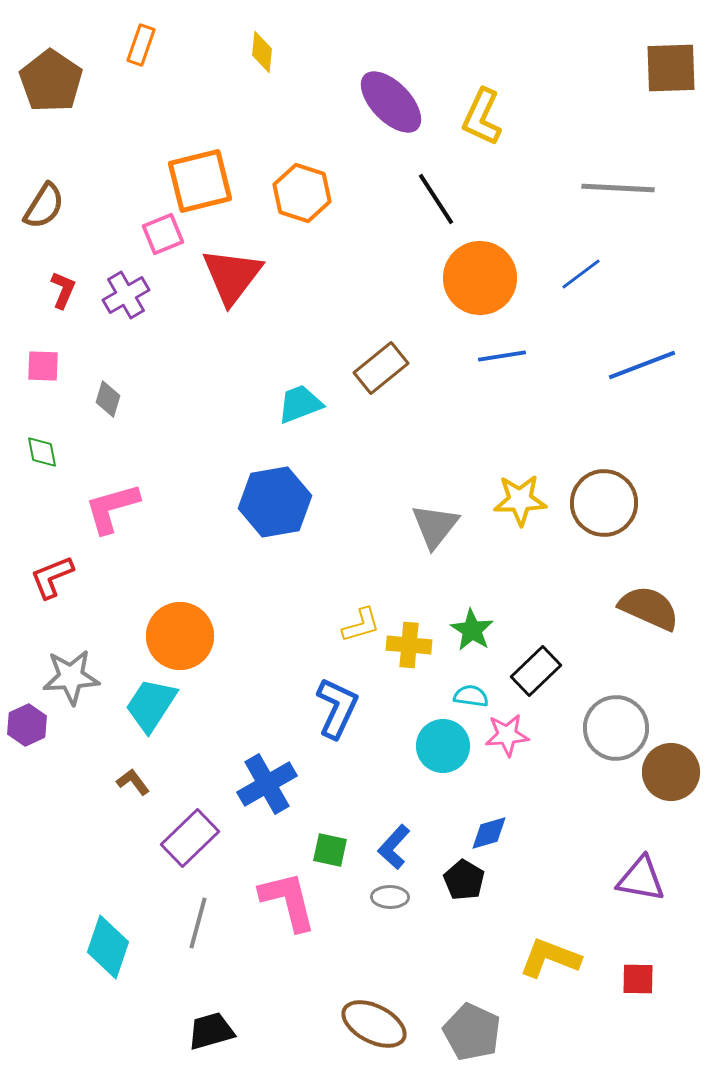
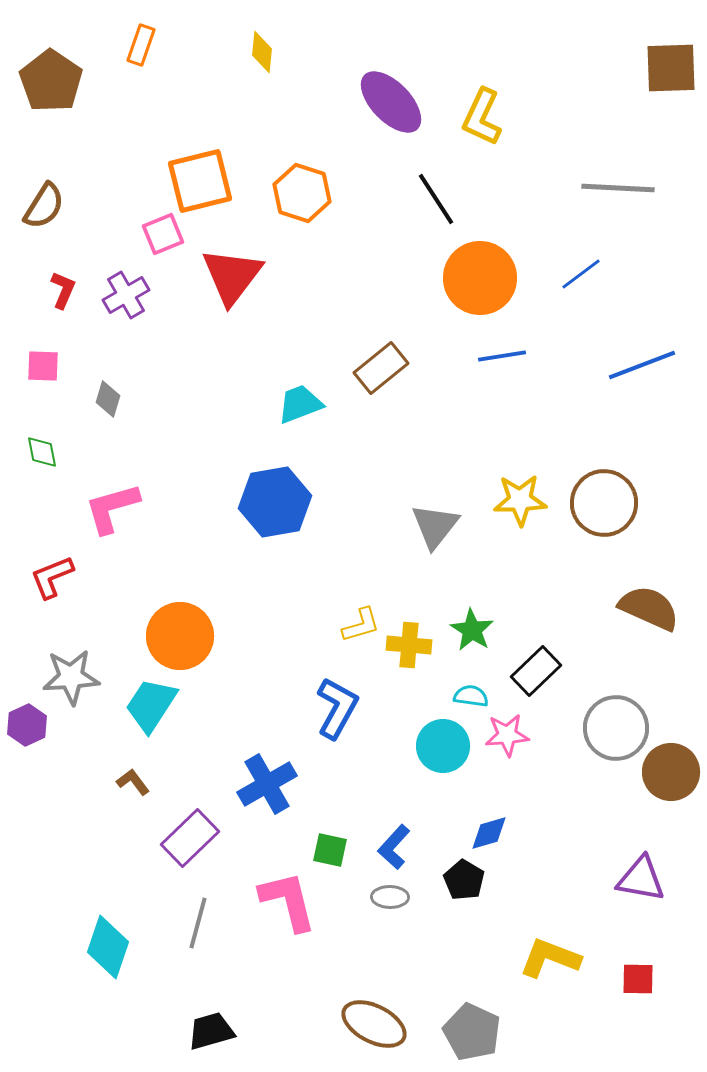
blue L-shape at (337, 708): rotated 4 degrees clockwise
